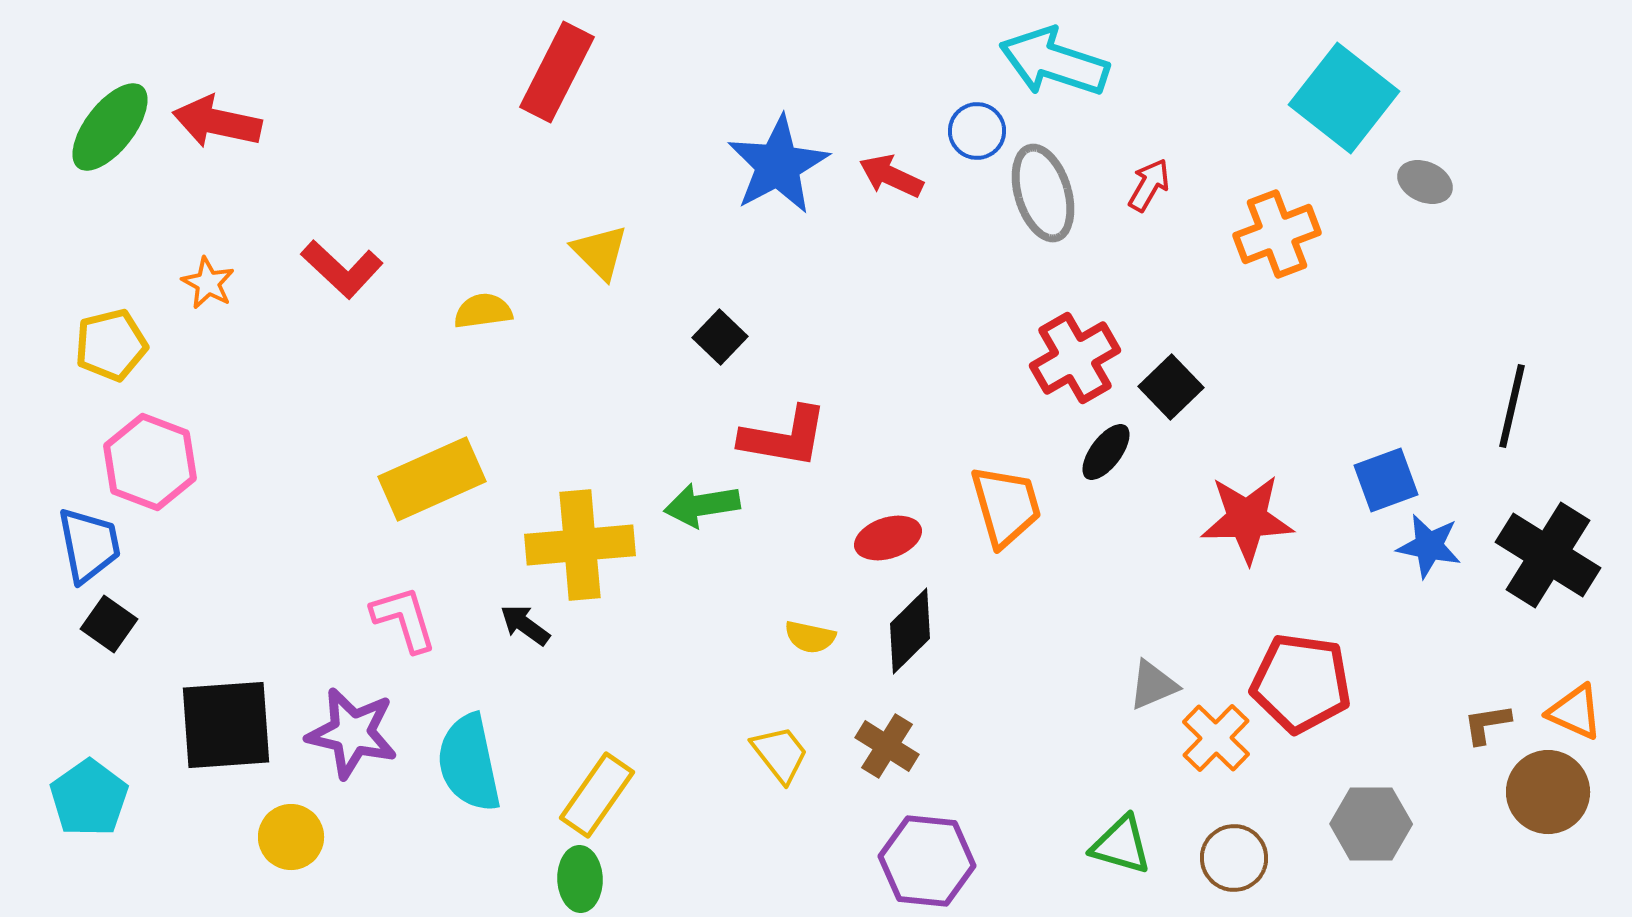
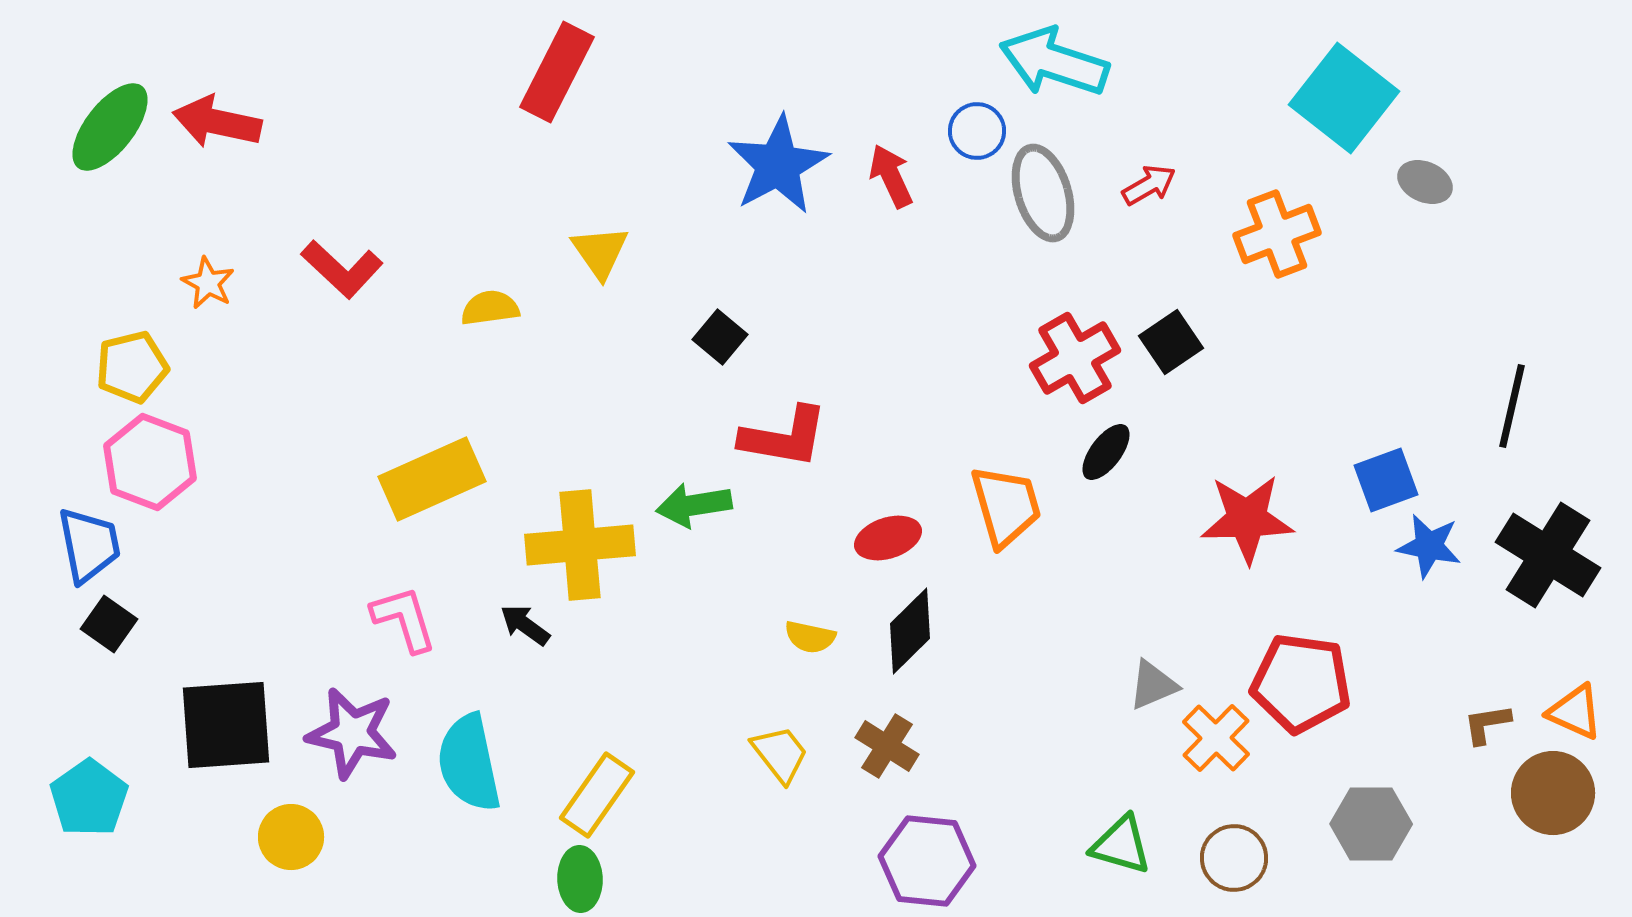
red arrow at (891, 176): rotated 40 degrees clockwise
red arrow at (1149, 185): rotated 30 degrees clockwise
yellow triangle at (600, 252): rotated 10 degrees clockwise
yellow semicircle at (483, 311): moved 7 px right, 3 px up
black square at (720, 337): rotated 4 degrees counterclockwise
yellow pentagon at (111, 345): moved 21 px right, 22 px down
black square at (1171, 387): moved 45 px up; rotated 10 degrees clockwise
green arrow at (702, 505): moved 8 px left
brown circle at (1548, 792): moved 5 px right, 1 px down
